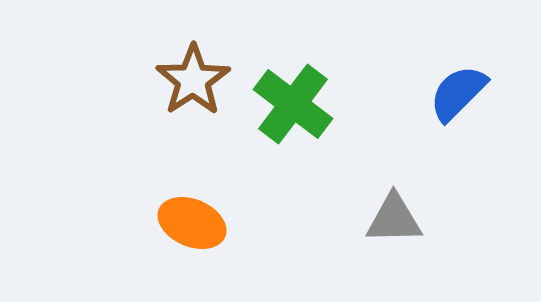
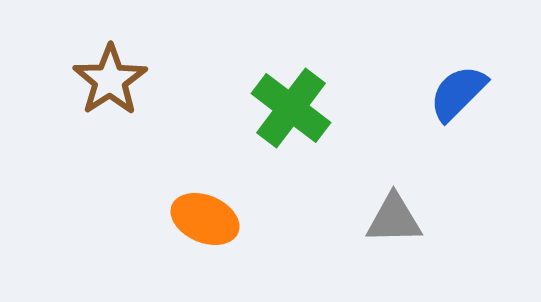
brown star: moved 83 px left
green cross: moved 2 px left, 4 px down
orange ellipse: moved 13 px right, 4 px up
